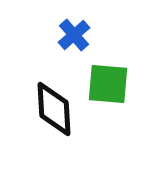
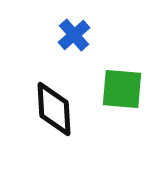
green square: moved 14 px right, 5 px down
